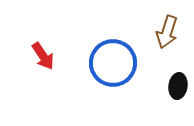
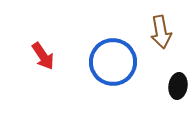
brown arrow: moved 6 px left; rotated 28 degrees counterclockwise
blue circle: moved 1 px up
